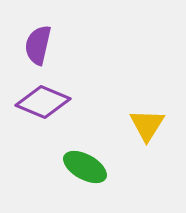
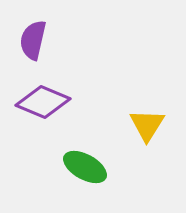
purple semicircle: moved 5 px left, 5 px up
